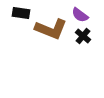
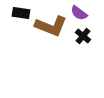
purple semicircle: moved 1 px left, 2 px up
brown L-shape: moved 3 px up
